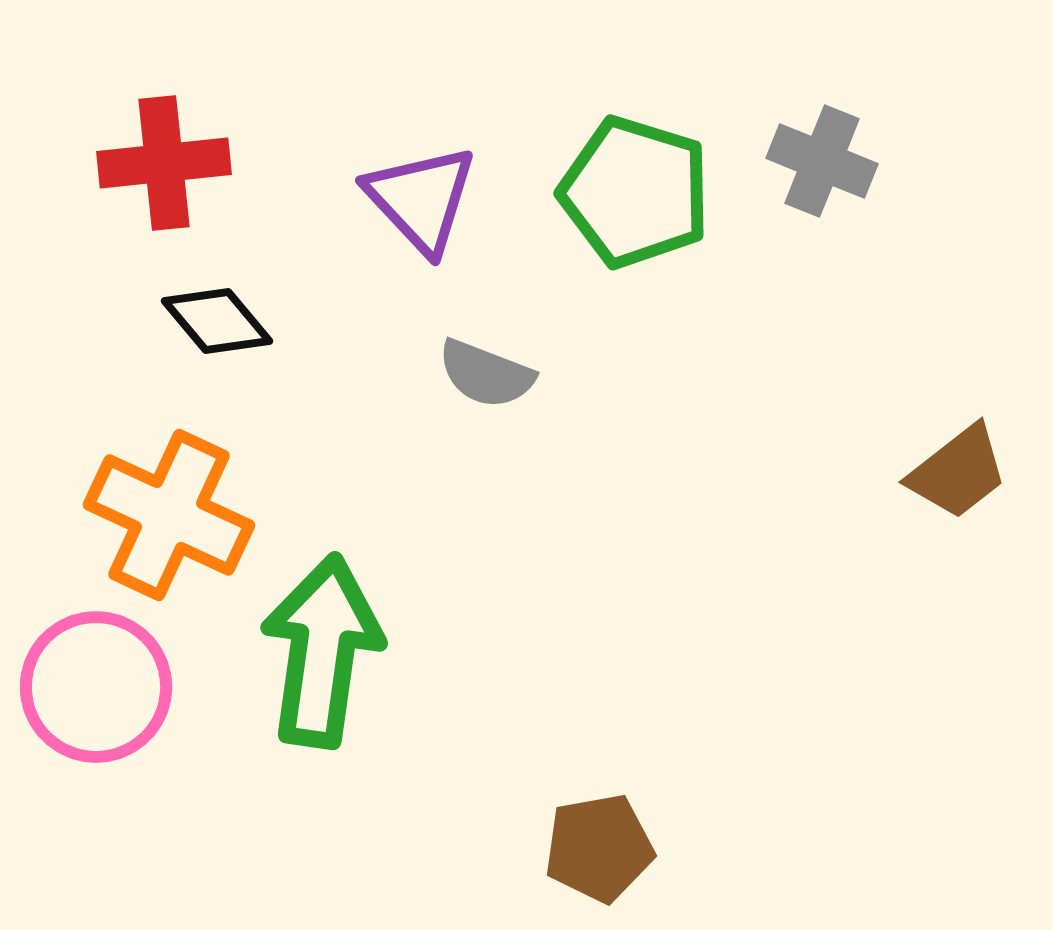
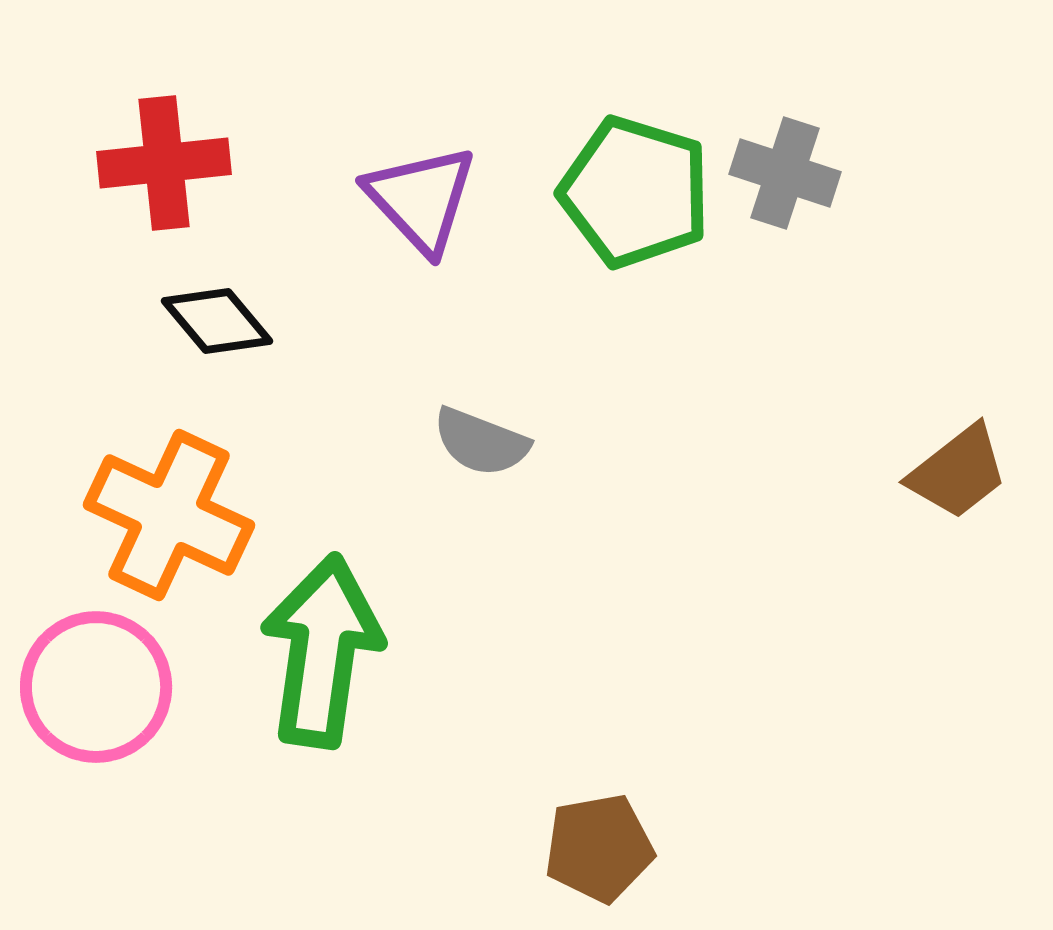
gray cross: moved 37 px left, 12 px down; rotated 4 degrees counterclockwise
gray semicircle: moved 5 px left, 68 px down
